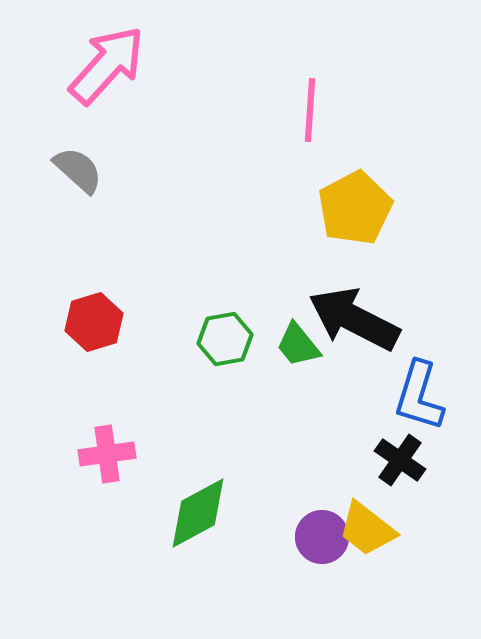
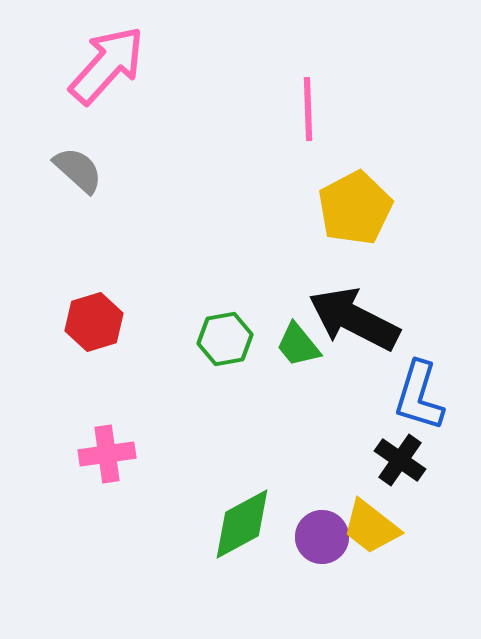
pink line: moved 2 px left, 1 px up; rotated 6 degrees counterclockwise
green diamond: moved 44 px right, 11 px down
yellow trapezoid: moved 4 px right, 2 px up
